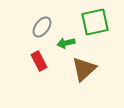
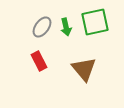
green arrow: moved 16 px up; rotated 90 degrees counterclockwise
brown triangle: rotated 28 degrees counterclockwise
